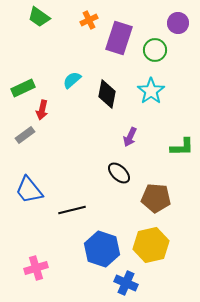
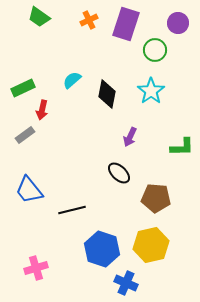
purple rectangle: moved 7 px right, 14 px up
